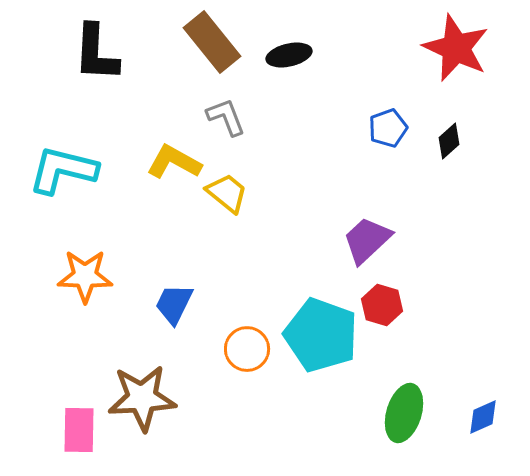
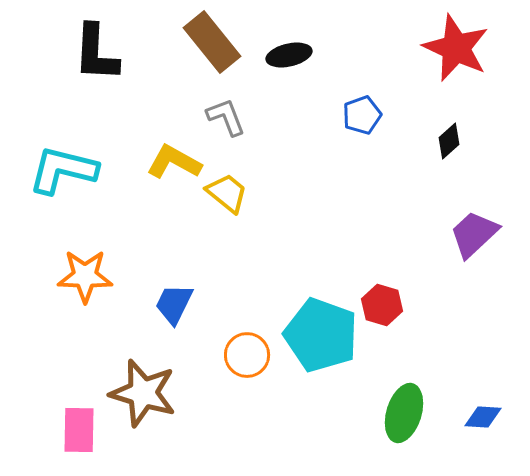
blue pentagon: moved 26 px left, 13 px up
purple trapezoid: moved 107 px right, 6 px up
orange circle: moved 6 px down
brown star: moved 1 px right, 5 px up; rotated 20 degrees clockwise
blue diamond: rotated 27 degrees clockwise
